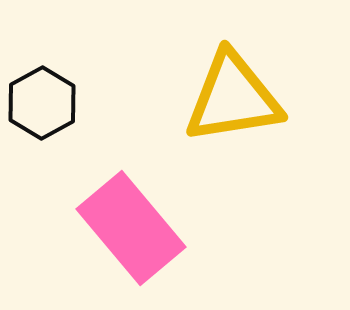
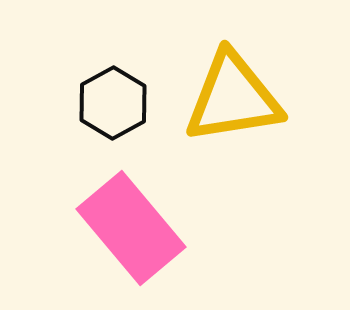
black hexagon: moved 71 px right
